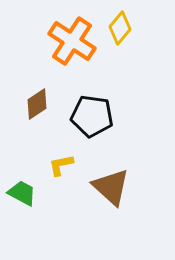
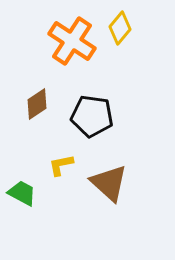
brown triangle: moved 2 px left, 4 px up
